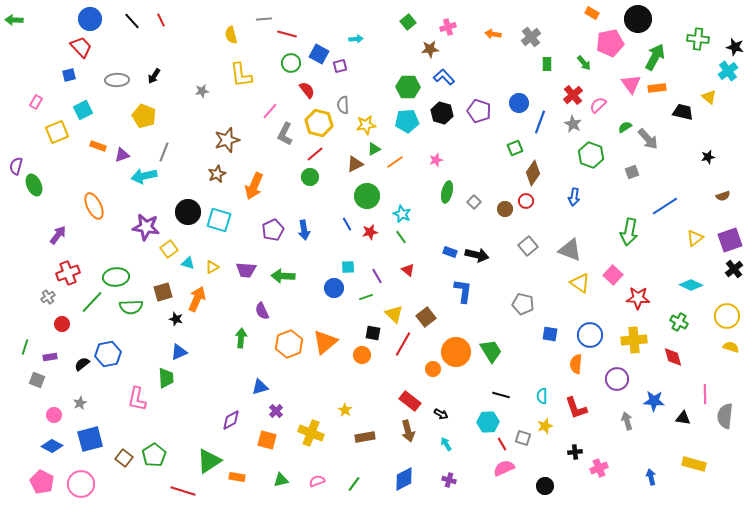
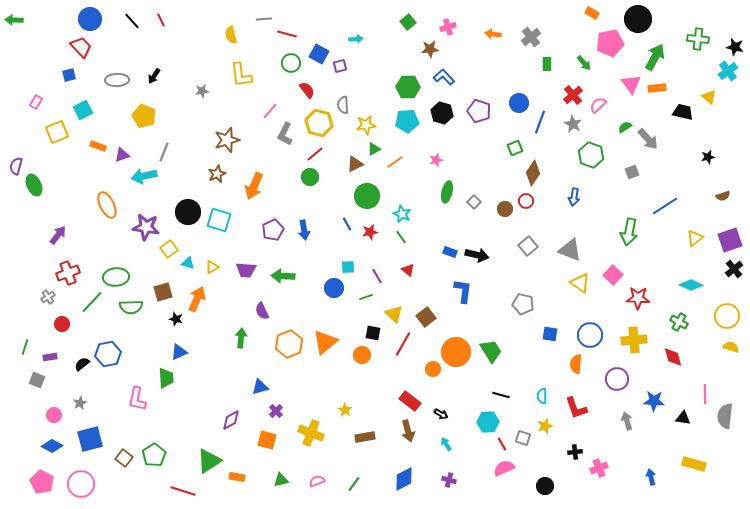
orange ellipse at (94, 206): moved 13 px right, 1 px up
